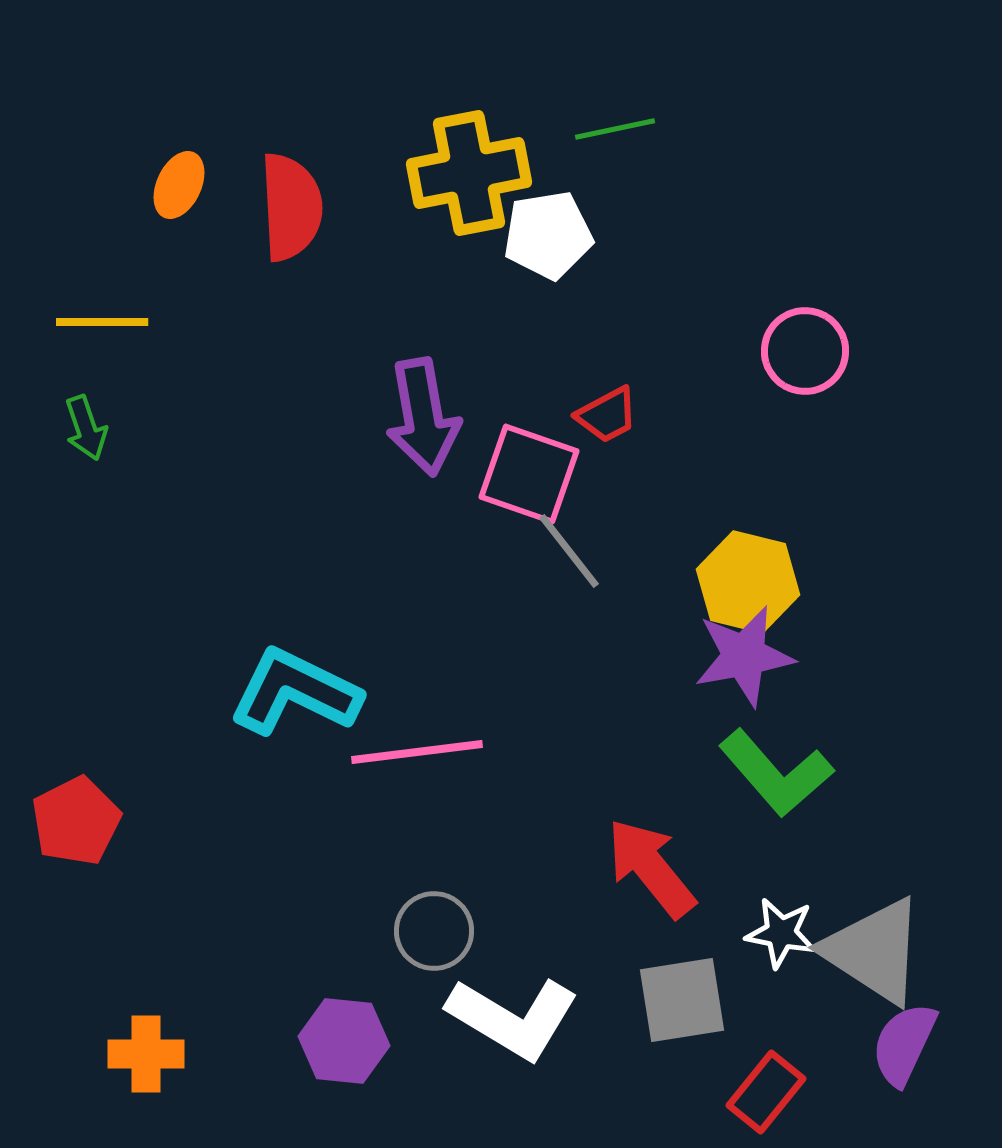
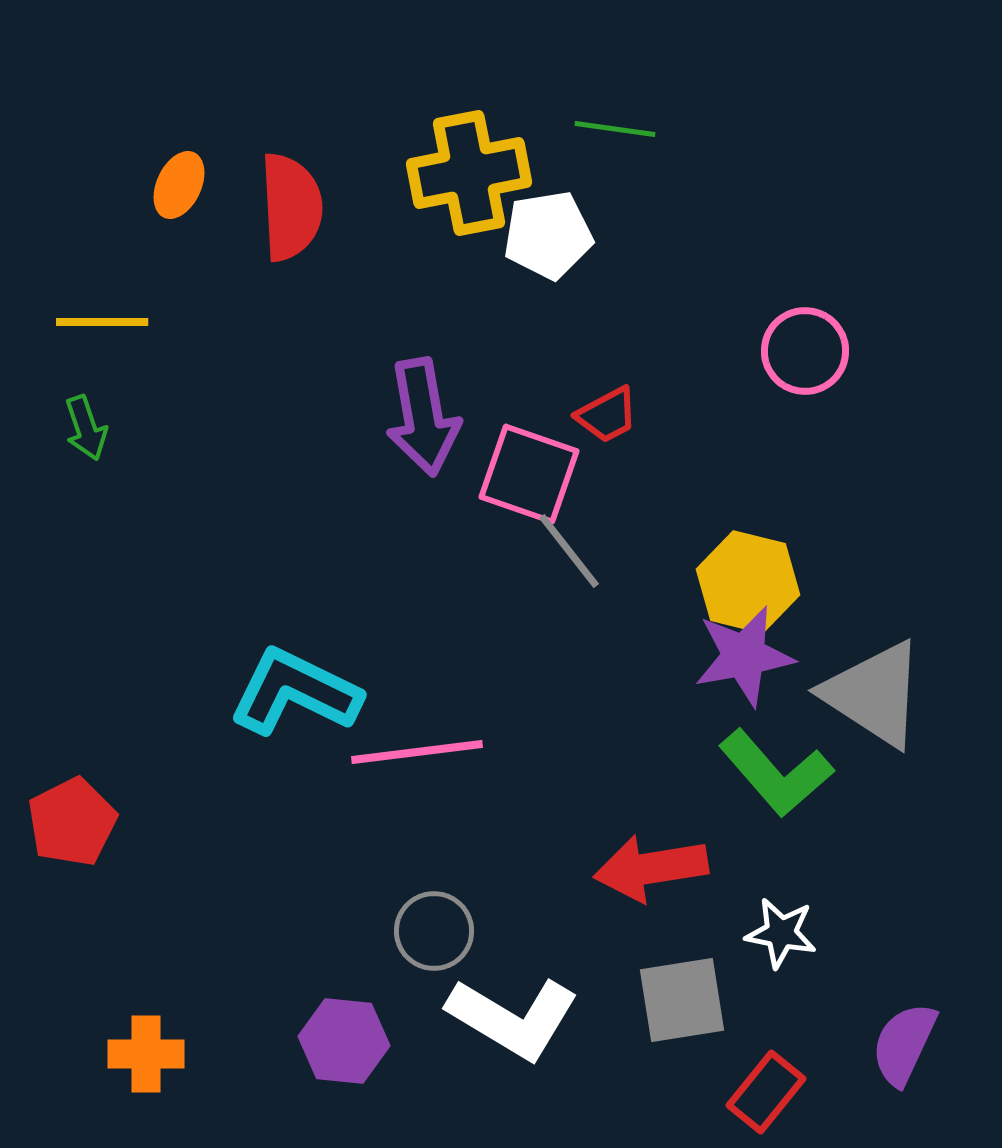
green line: rotated 20 degrees clockwise
red pentagon: moved 4 px left, 1 px down
red arrow: rotated 60 degrees counterclockwise
gray triangle: moved 257 px up
